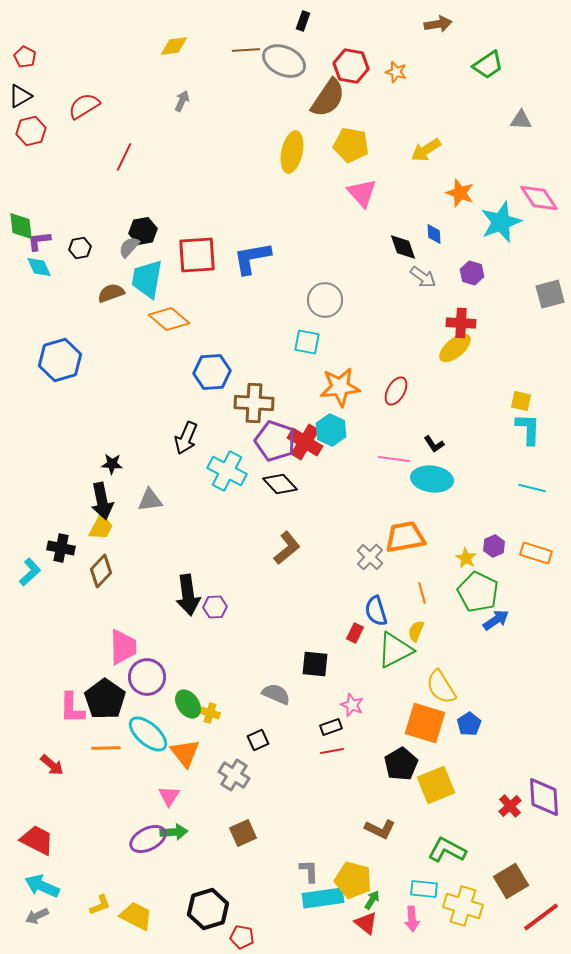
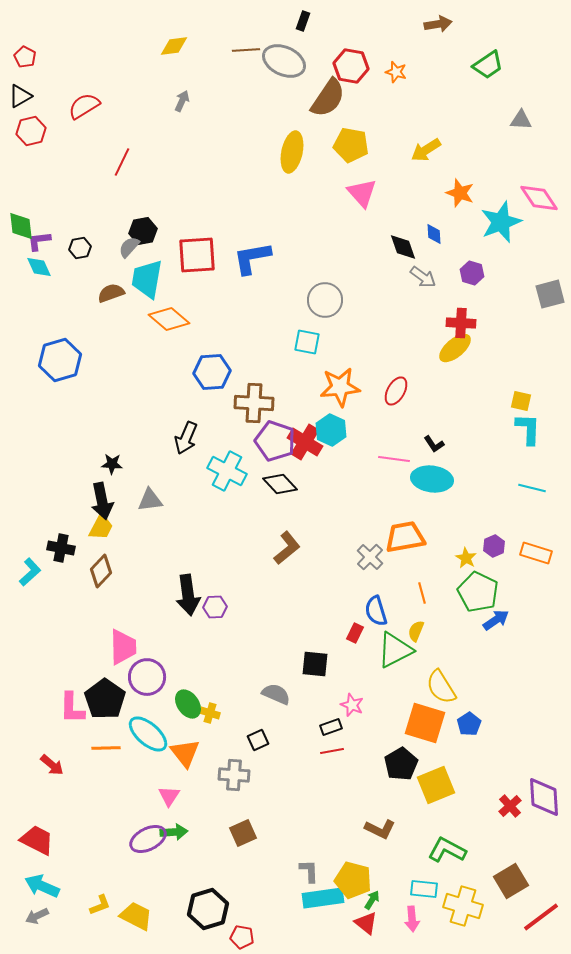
red line at (124, 157): moved 2 px left, 5 px down
gray cross at (234, 775): rotated 28 degrees counterclockwise
